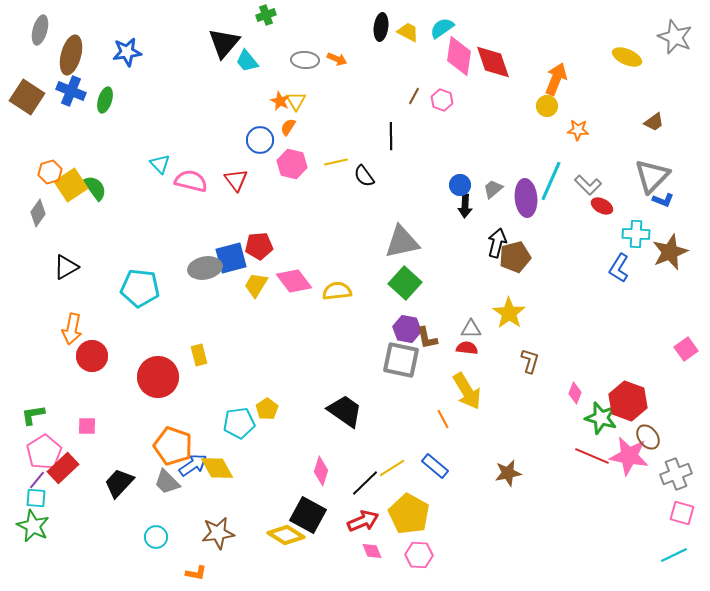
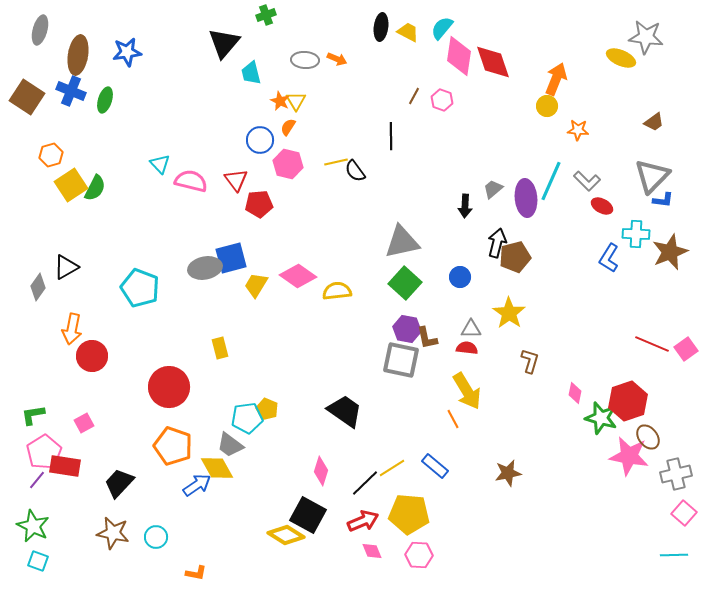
cyan semicircle at (442, 28): rotated 15 degrees counterclockwise
gray star at (675, 37): moved 29 px left; rotated 16 degrees counterclockwise
brown ellipse at (71, 55): moved 7 px right; rotated 6 degrees counterclockwise
yellow ellipse at (627, 57): moved 6 px left, 1 px down
cyan trapezoid at (247, 61): moved 4 px right, 12 px down; rotated 25 degrees clockwise
pink hexagon at (292, 164): moved 4 px left
orange hexagon at (50, 172): moved 1 px right, 17 px up
black semicircle at (364, 176): moved 9 px left, 5 px up
blue circle at (460, 185): moved 92 px down
gray L-shape at (588, 185): moved 1 px left, 4 px up
green semicircle at (95, 188): rotated 64 degrees clockwise
blue L-shape at (663, 200): rotated 15 degrees counterclockwise
gray diamond at (38, 213): moved 74 px down
red pentagon at (259, 246): moved 42 px up
blue L-shape at (619, 268): moved 10 px left, 10 px up
pink diamond at (294, 281): moved 4 px right, 5 px up; rotated 18 degrees counterclockwise
cyan pentagon at (140, 288): rotated 15 degrees clockwise
yellow rectangle at (199, 355): moved 21 px right, 7 px up
red circle at (158, 377): moved 11 px right, 10 px down
pink diamond at (575, 393): rotated 10 degrees counterclockwise
red hexagon at (628, 401): rotated 21 degrees clockwise
yellow pentagon at (267, 409): rotated 15 degrees counterclockwise
orange line at (443, 419): moved 10 px right
cyan pentagon at (239, 423): moved 8 px right, 5 px up
pink square at (87, 426): moved 3 px left, 3 px up; rotated 30 degrees counterclockwise
red line at (592, 456): moved 60 px right, 112 px up
blue arrow at (193, 465): moved 4 px right, 20 px down
red rectangle at (63, 468): moved 2 px right, 2 px up; rotated 52 degrees clockwise
gray cross at (676, 474): rotated 8 degrees clockwise
gray trapezoid at (167, 482): moved 63 px right, 37 px up; rotated 8 degrees counterclockwise
cyan square at (36, 498): moved 2 px right, 63 px down; rotated 15 degrees clockwise
pink square at (682, 513): moved 2 px right; rotated 25 degrees clockwise
yellow pentagon at (409, 514): rotated 24 degrees counterclockwise
brown star at (218, 533): moved 105 px left; rotated 20 degrees clockwise
cyan line at (674, 555): rotated 24 degrees clockwise
